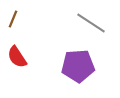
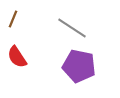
gray line: moved 19 px left, 5 px down
purple pentagon: moved 1 px right; rotated 16 degrees clockwise
